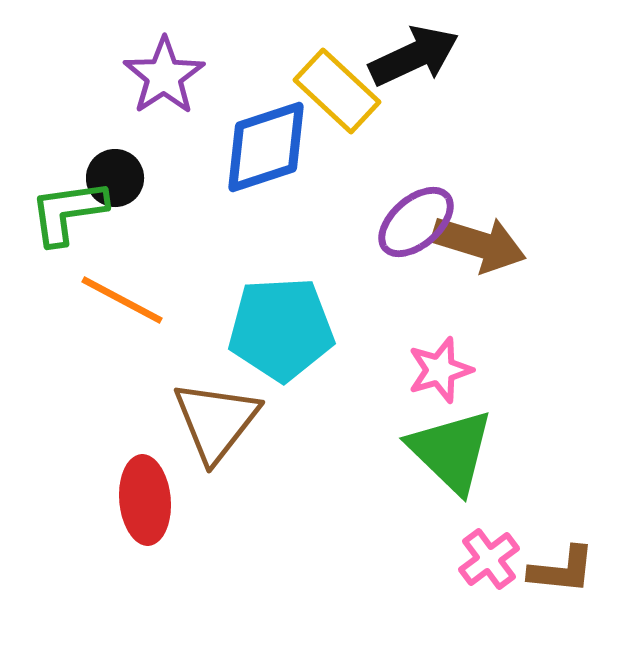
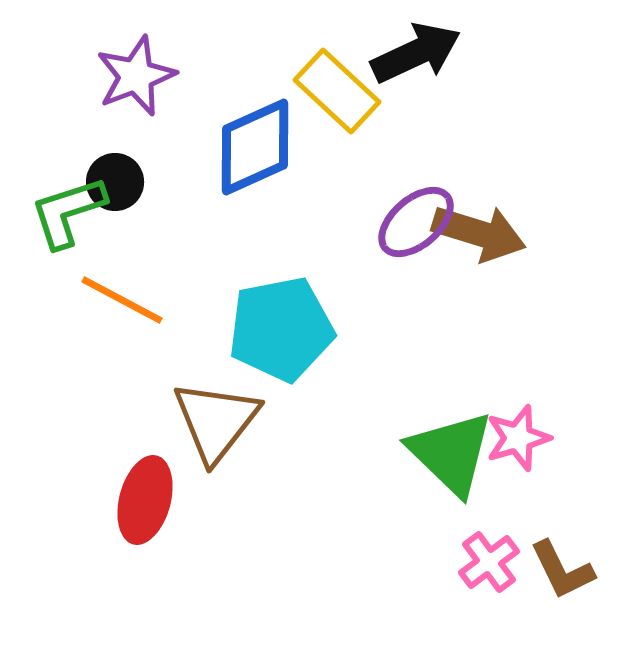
black arrow: moved 2 px right, 3 px up
purple star: moved 28 px left; rotated 12 degrees clockwise
blue diamond: moved 11 px left; rotated 6 degrees counterclockwise
black circle: moved 4 px down
green L-shape: rotated 10 degrees counterclockwise
brown arrow: moved 11 px up
cyan pentagon: rotated 8 degrees counterclockwise
pink star: moved 78 px right, 68 px down
green triangle: moved 2 px down
red ellipse: rotated 20 degrees clockwise
pink cross: moved 3 px down
brown L-shape: rotated 58 degrees clockwise
